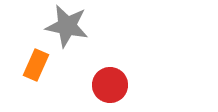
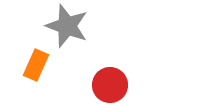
gray star: rotated 9 degrees clockwise
